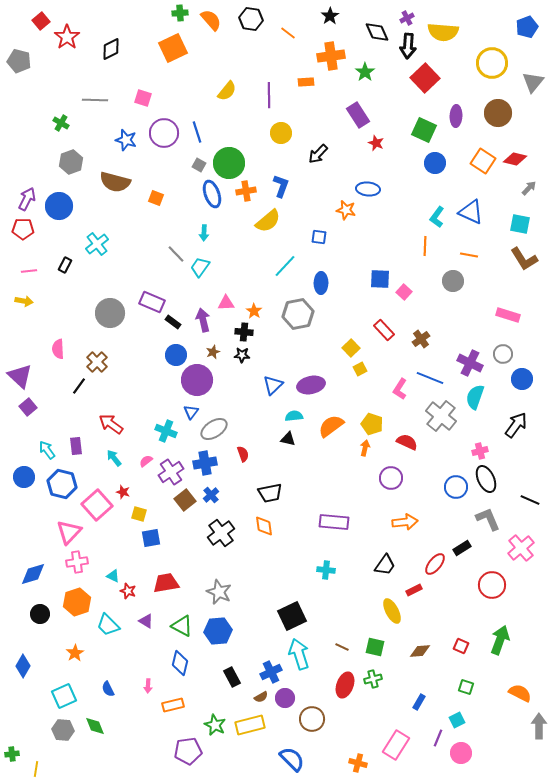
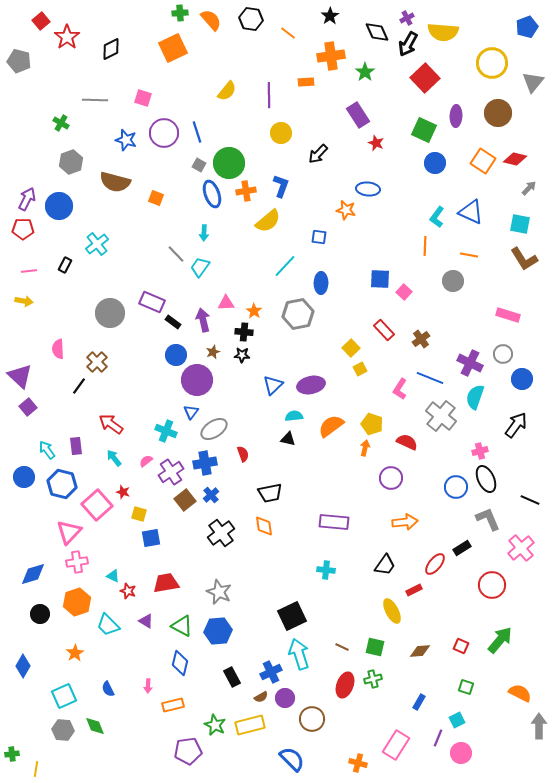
black arrow at (408, 46): moved 2 px up; rotated 25 degrees clockwise
green arrow at (500, 640): rotated 20 degrees clockwise
